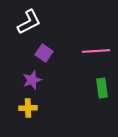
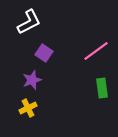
pink line: rotated 32 degrees counterclockwise
yellow cross: rotated 24 degrees counterclockwise
